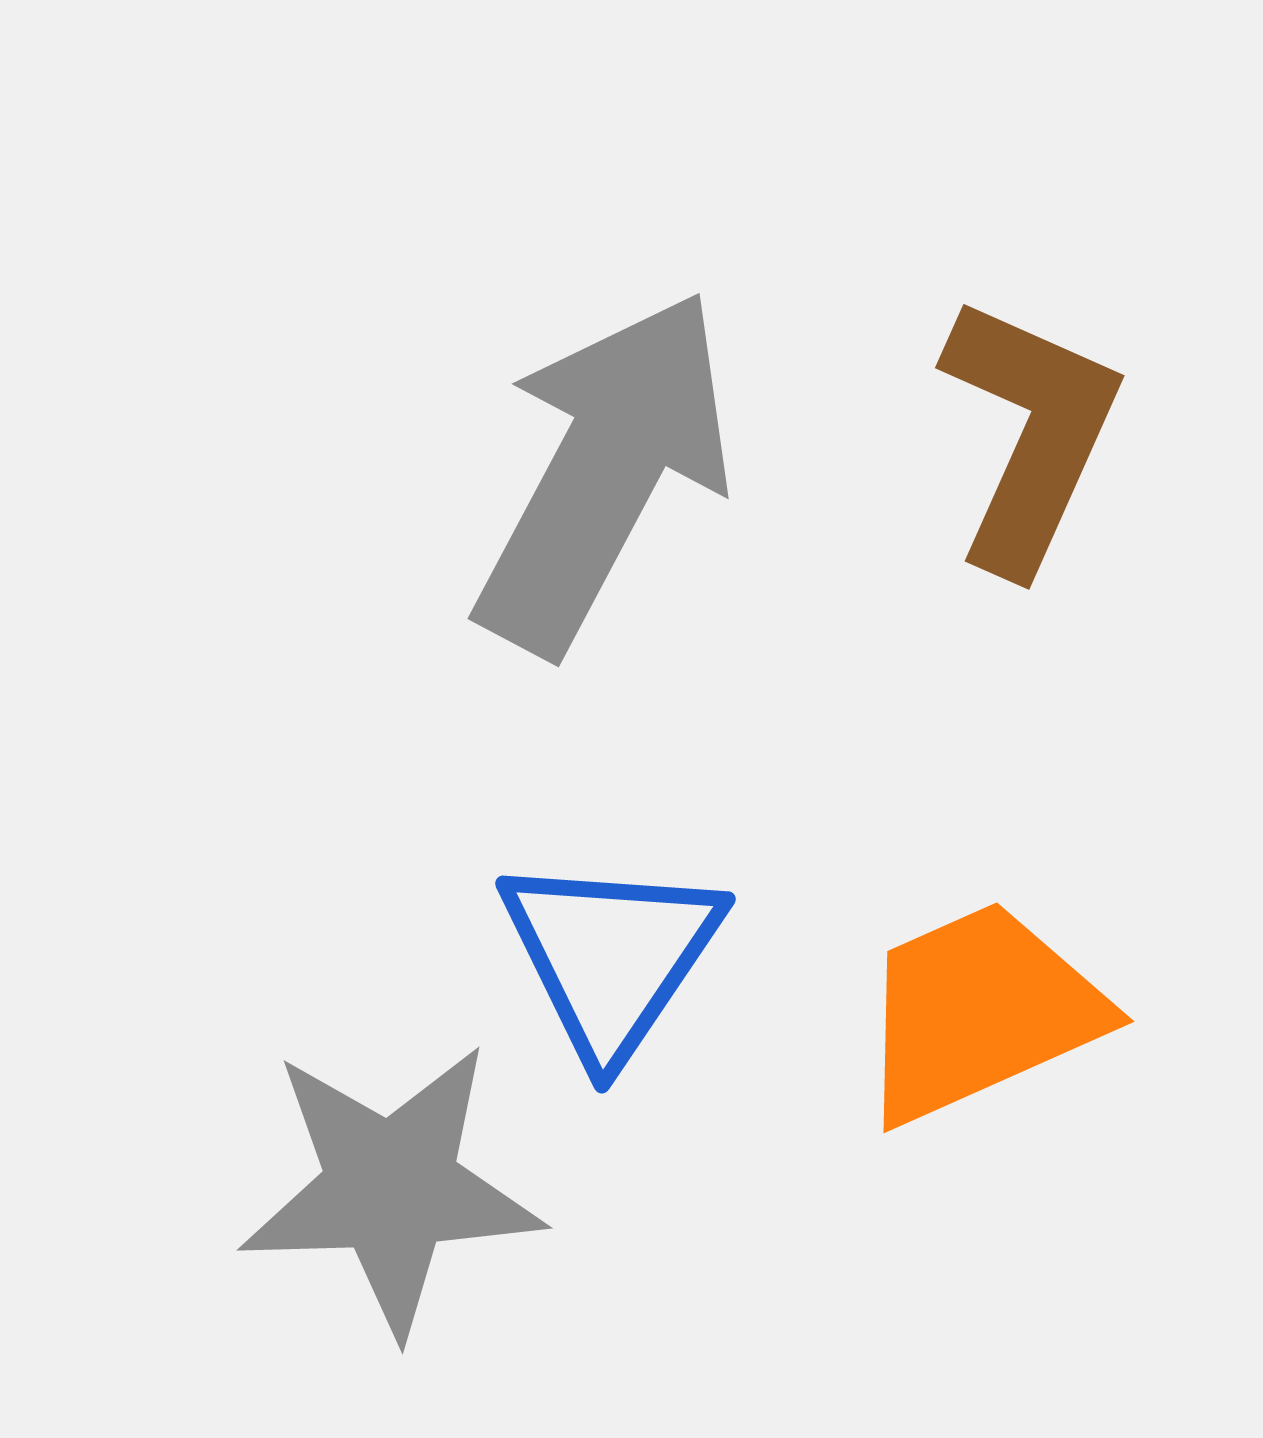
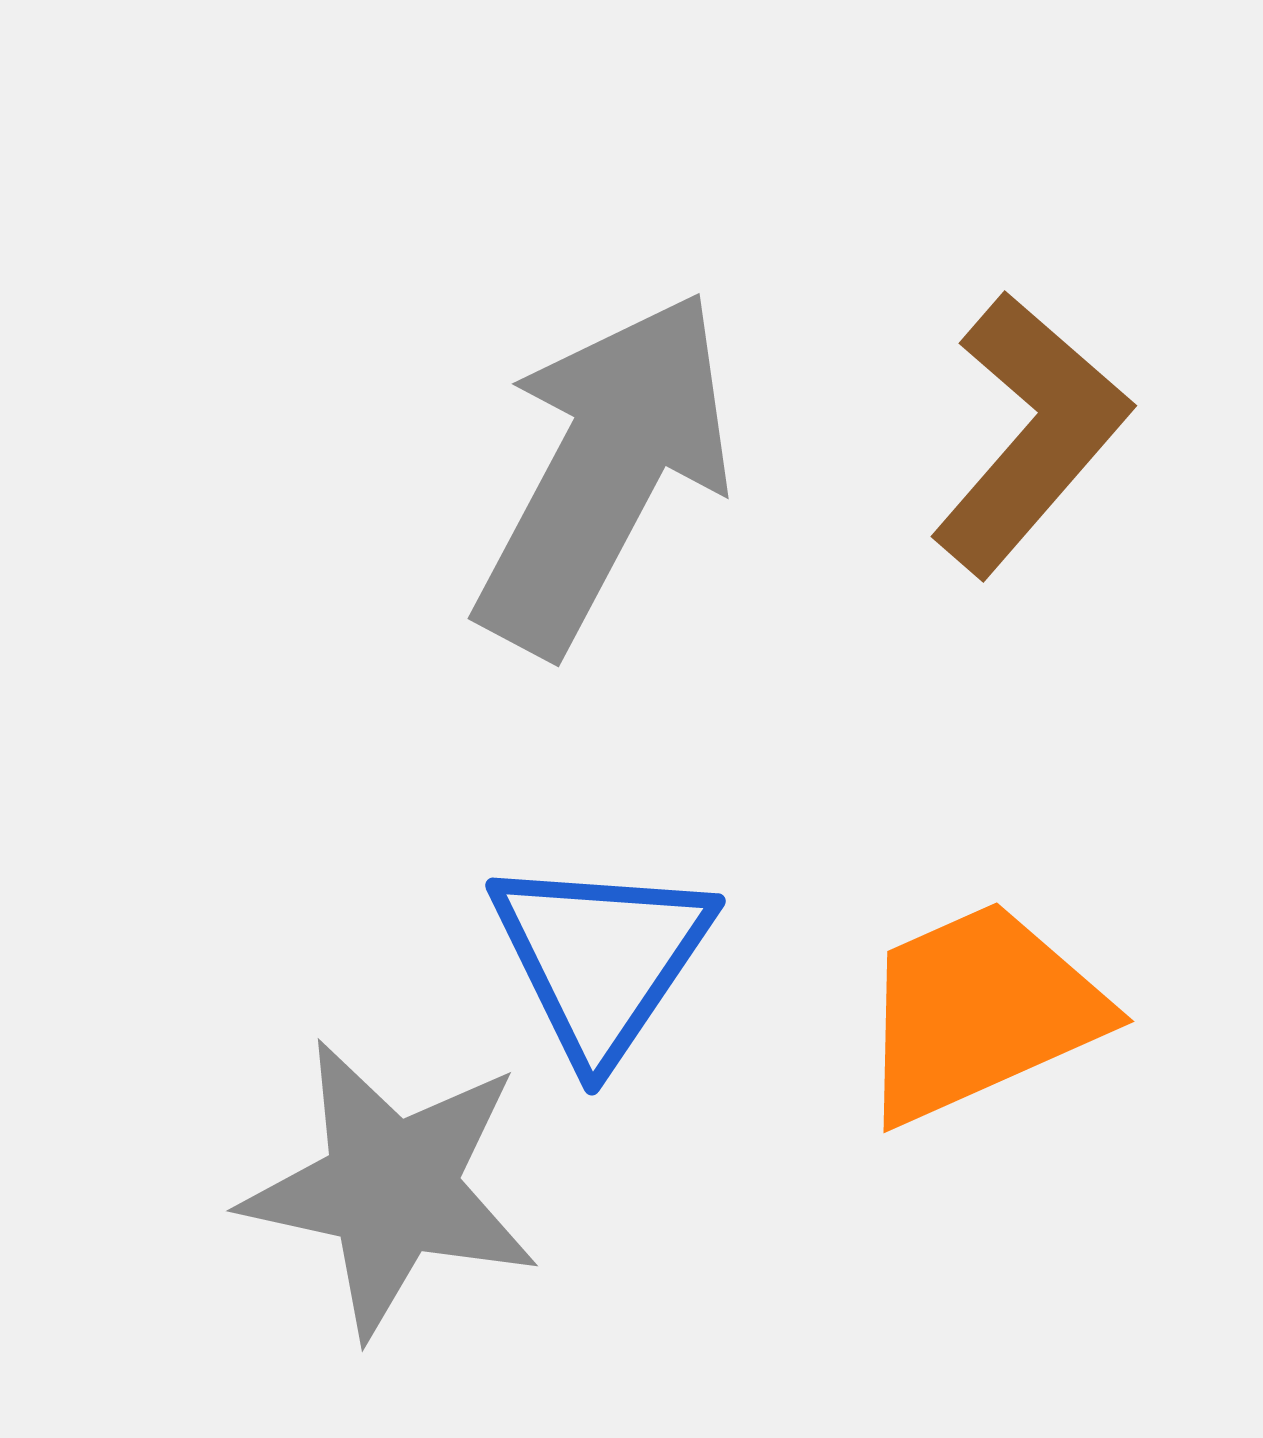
brown L-shape: rotated 17 degrees clockwise
blue triangle: moved 10 px left, 2 px down
gray star: rotated 14 degrees clockwise
